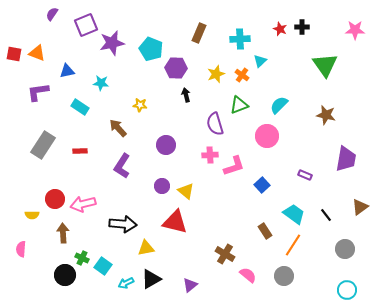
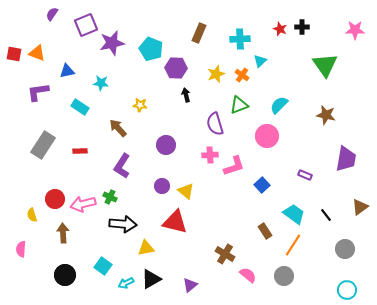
yellow semicircle at (32, 215): rotated 72 degrees clockwise
green cross at (82, 258): moved 28 px right, 61 px up
